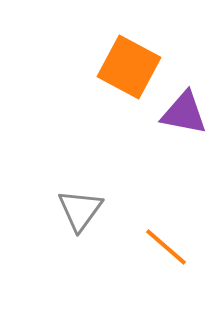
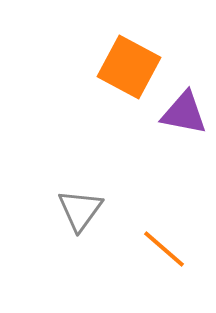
orange line: moved 2 px left, 2 px down
